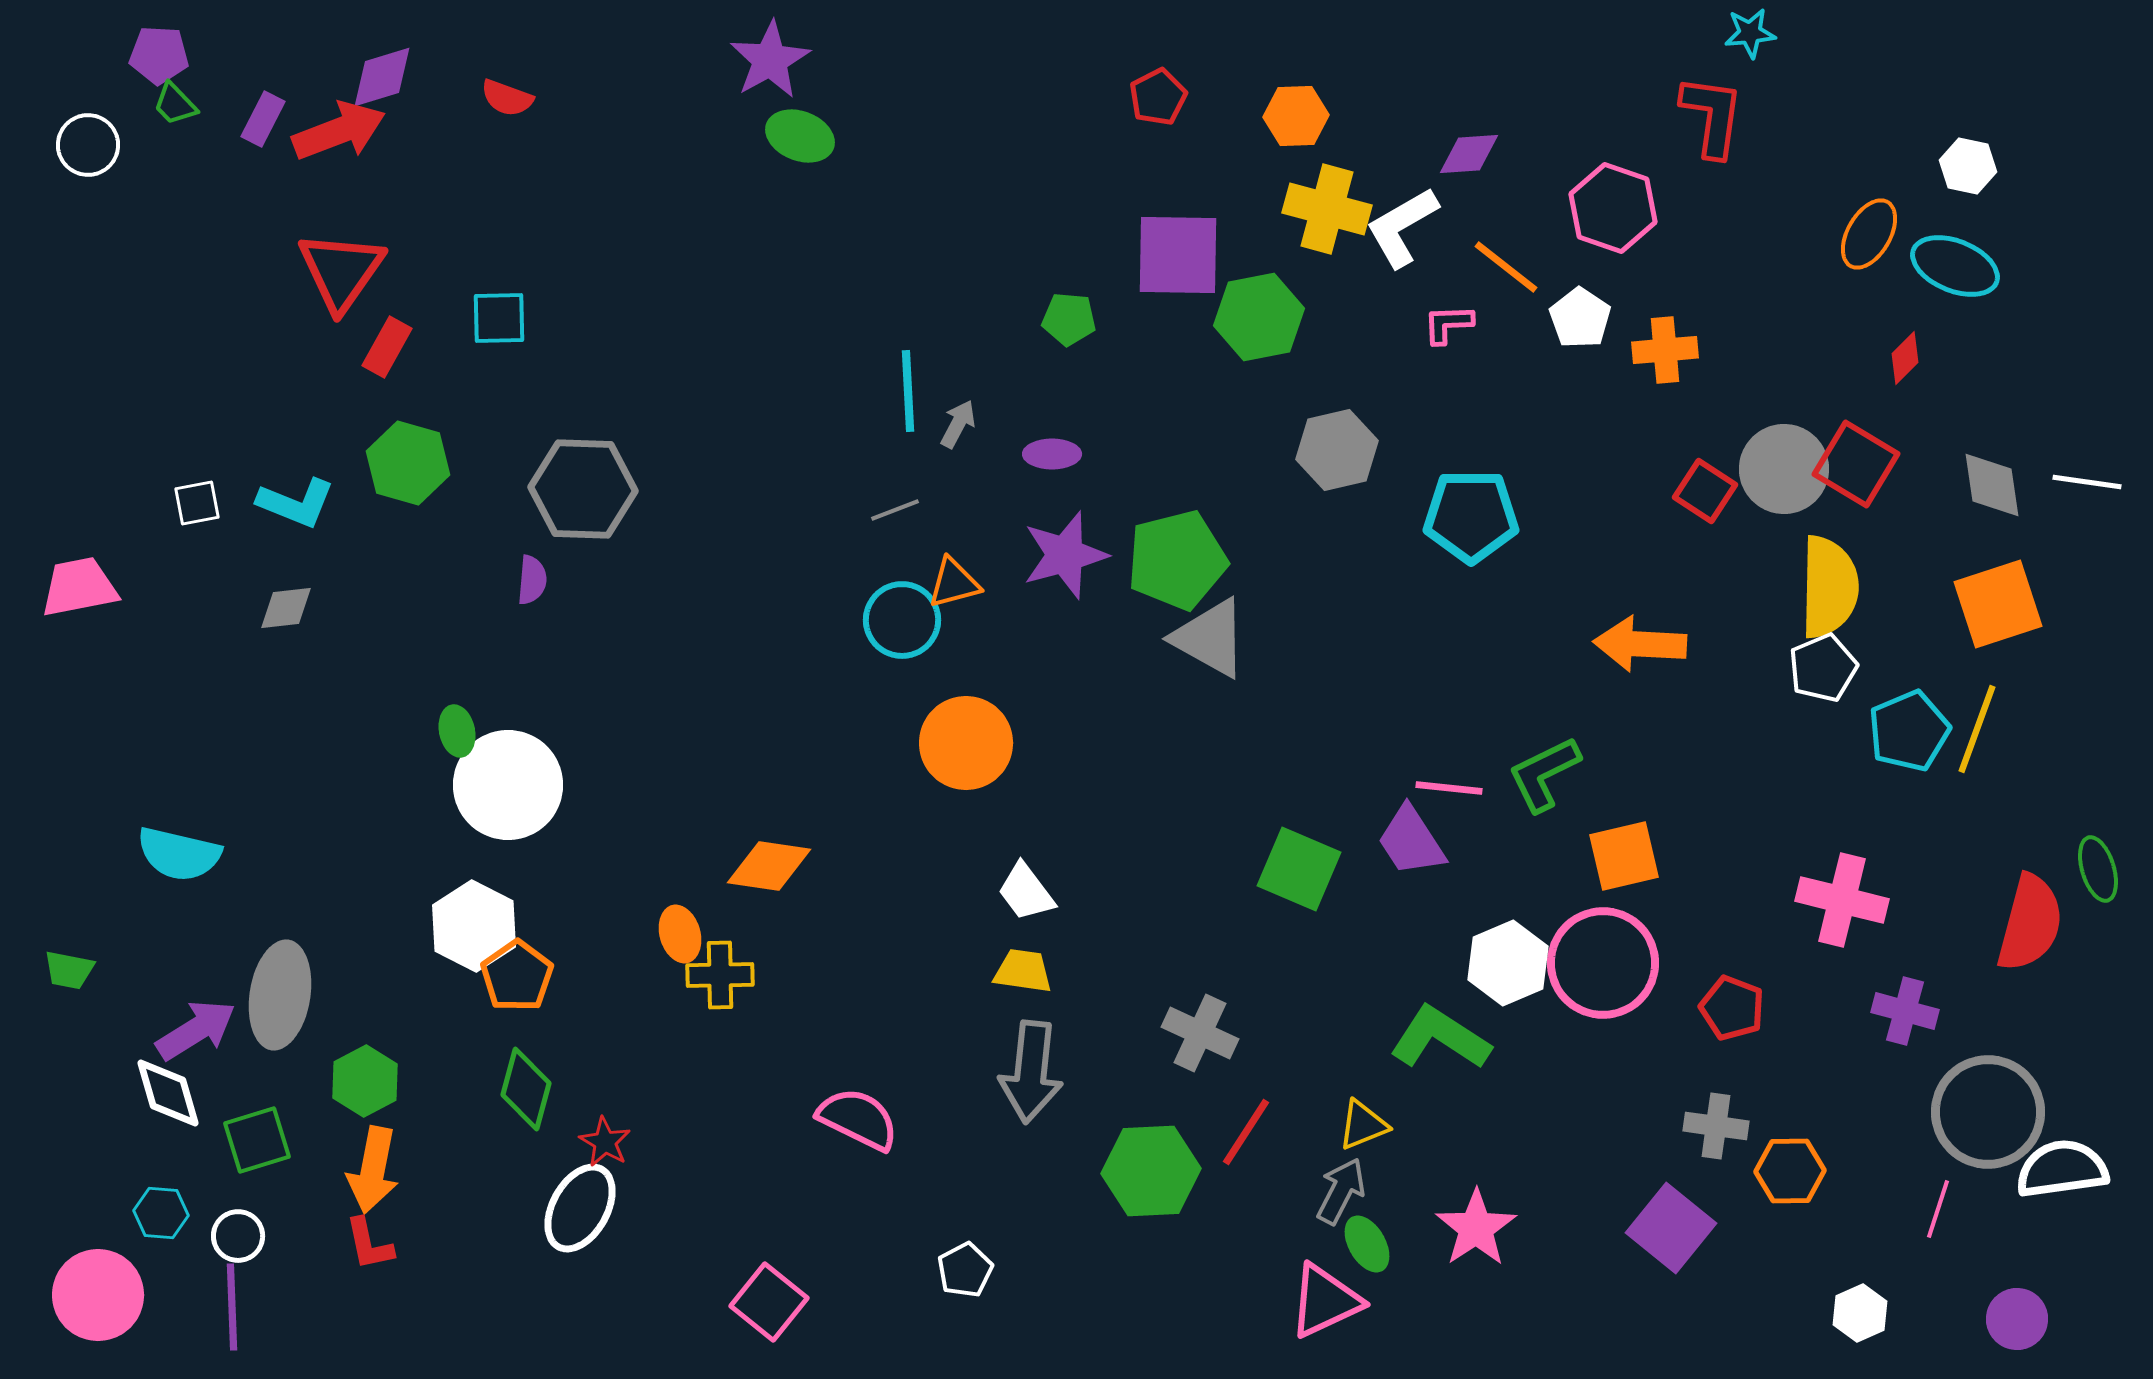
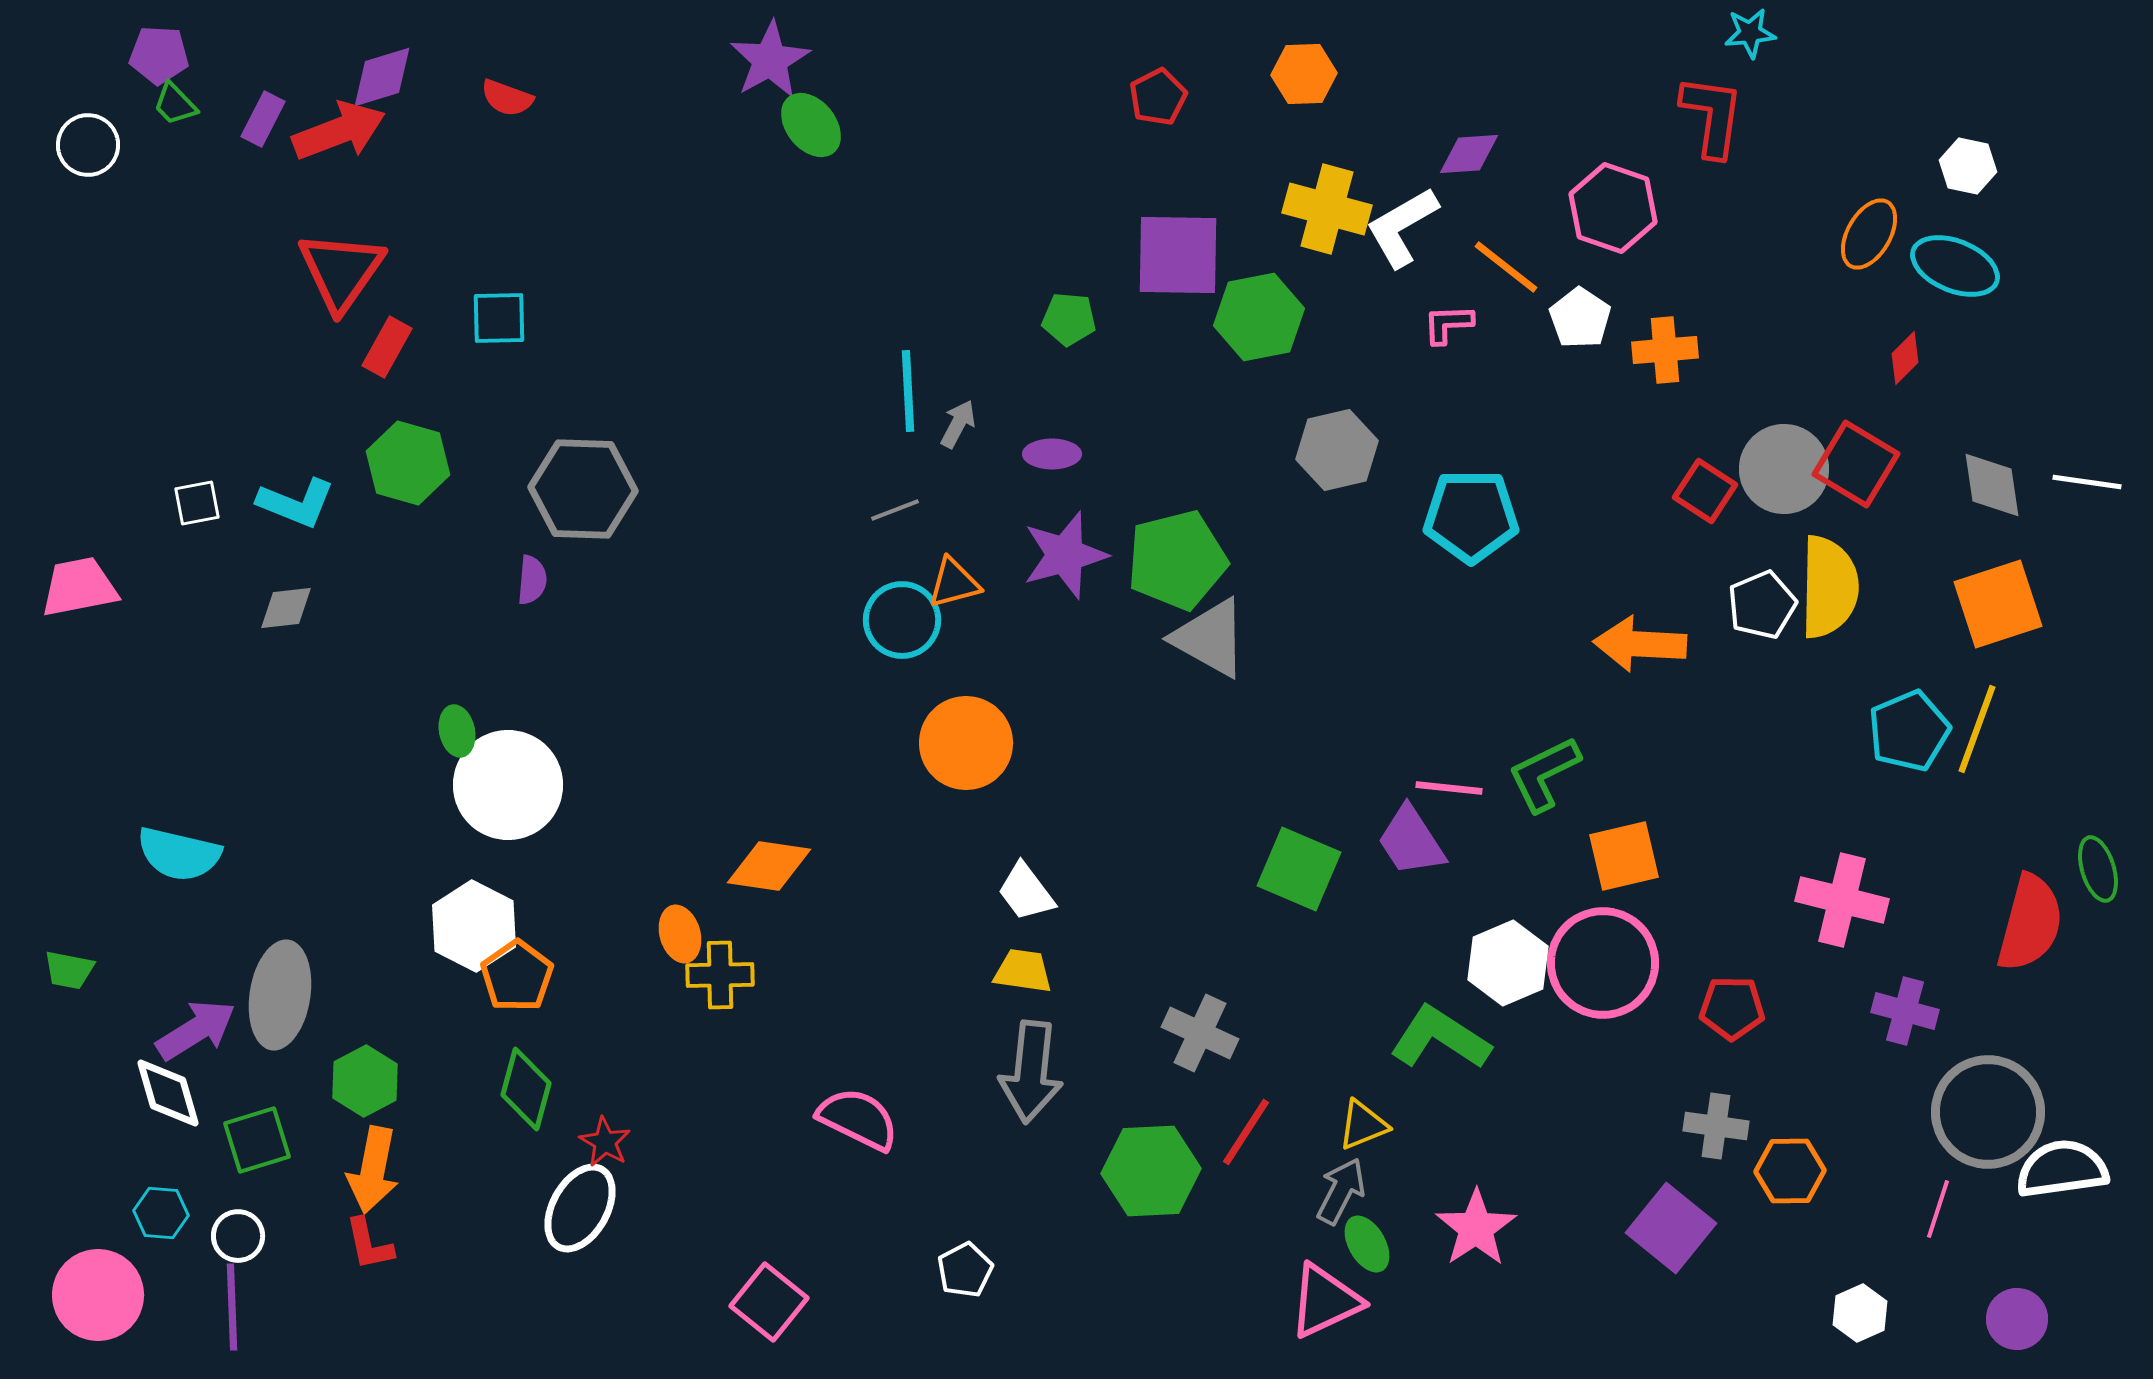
orange hexagon at (1296, 116): moved 8 px right, 42 px up
green ellipse at (800, 136): moved 11 px right, 11 px up; rotated 30 degrees clockwise
white pentagon at (1823, 668): moved 61 px left, 63 px up
red pentagon at (1732, 1008): rotated 20 degrees counterclockwise
